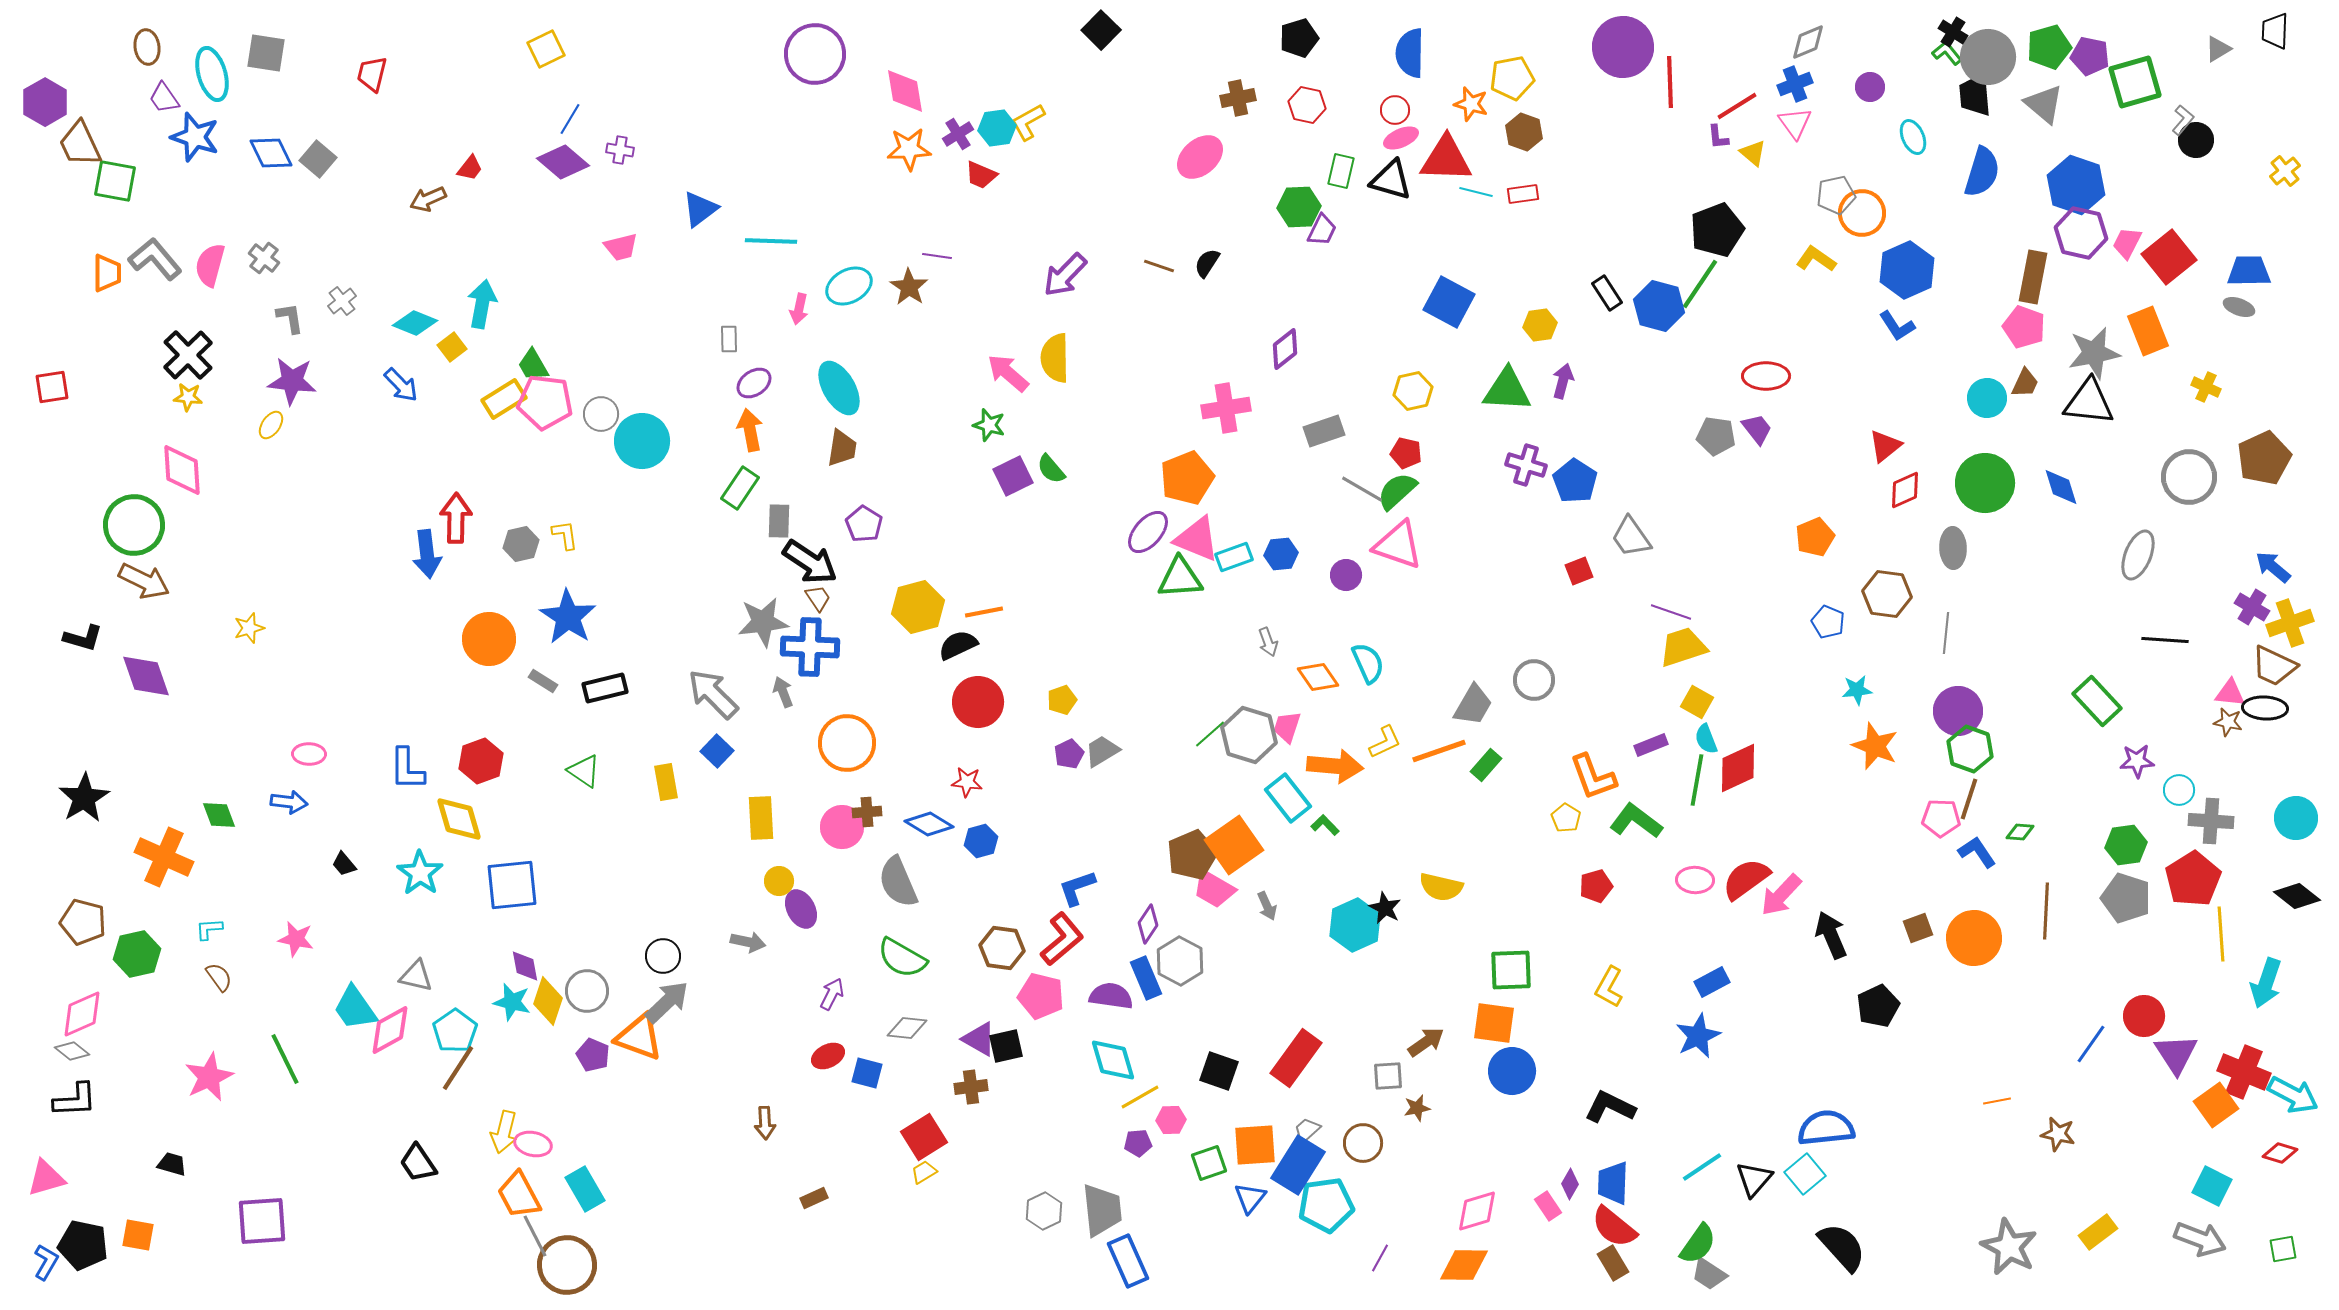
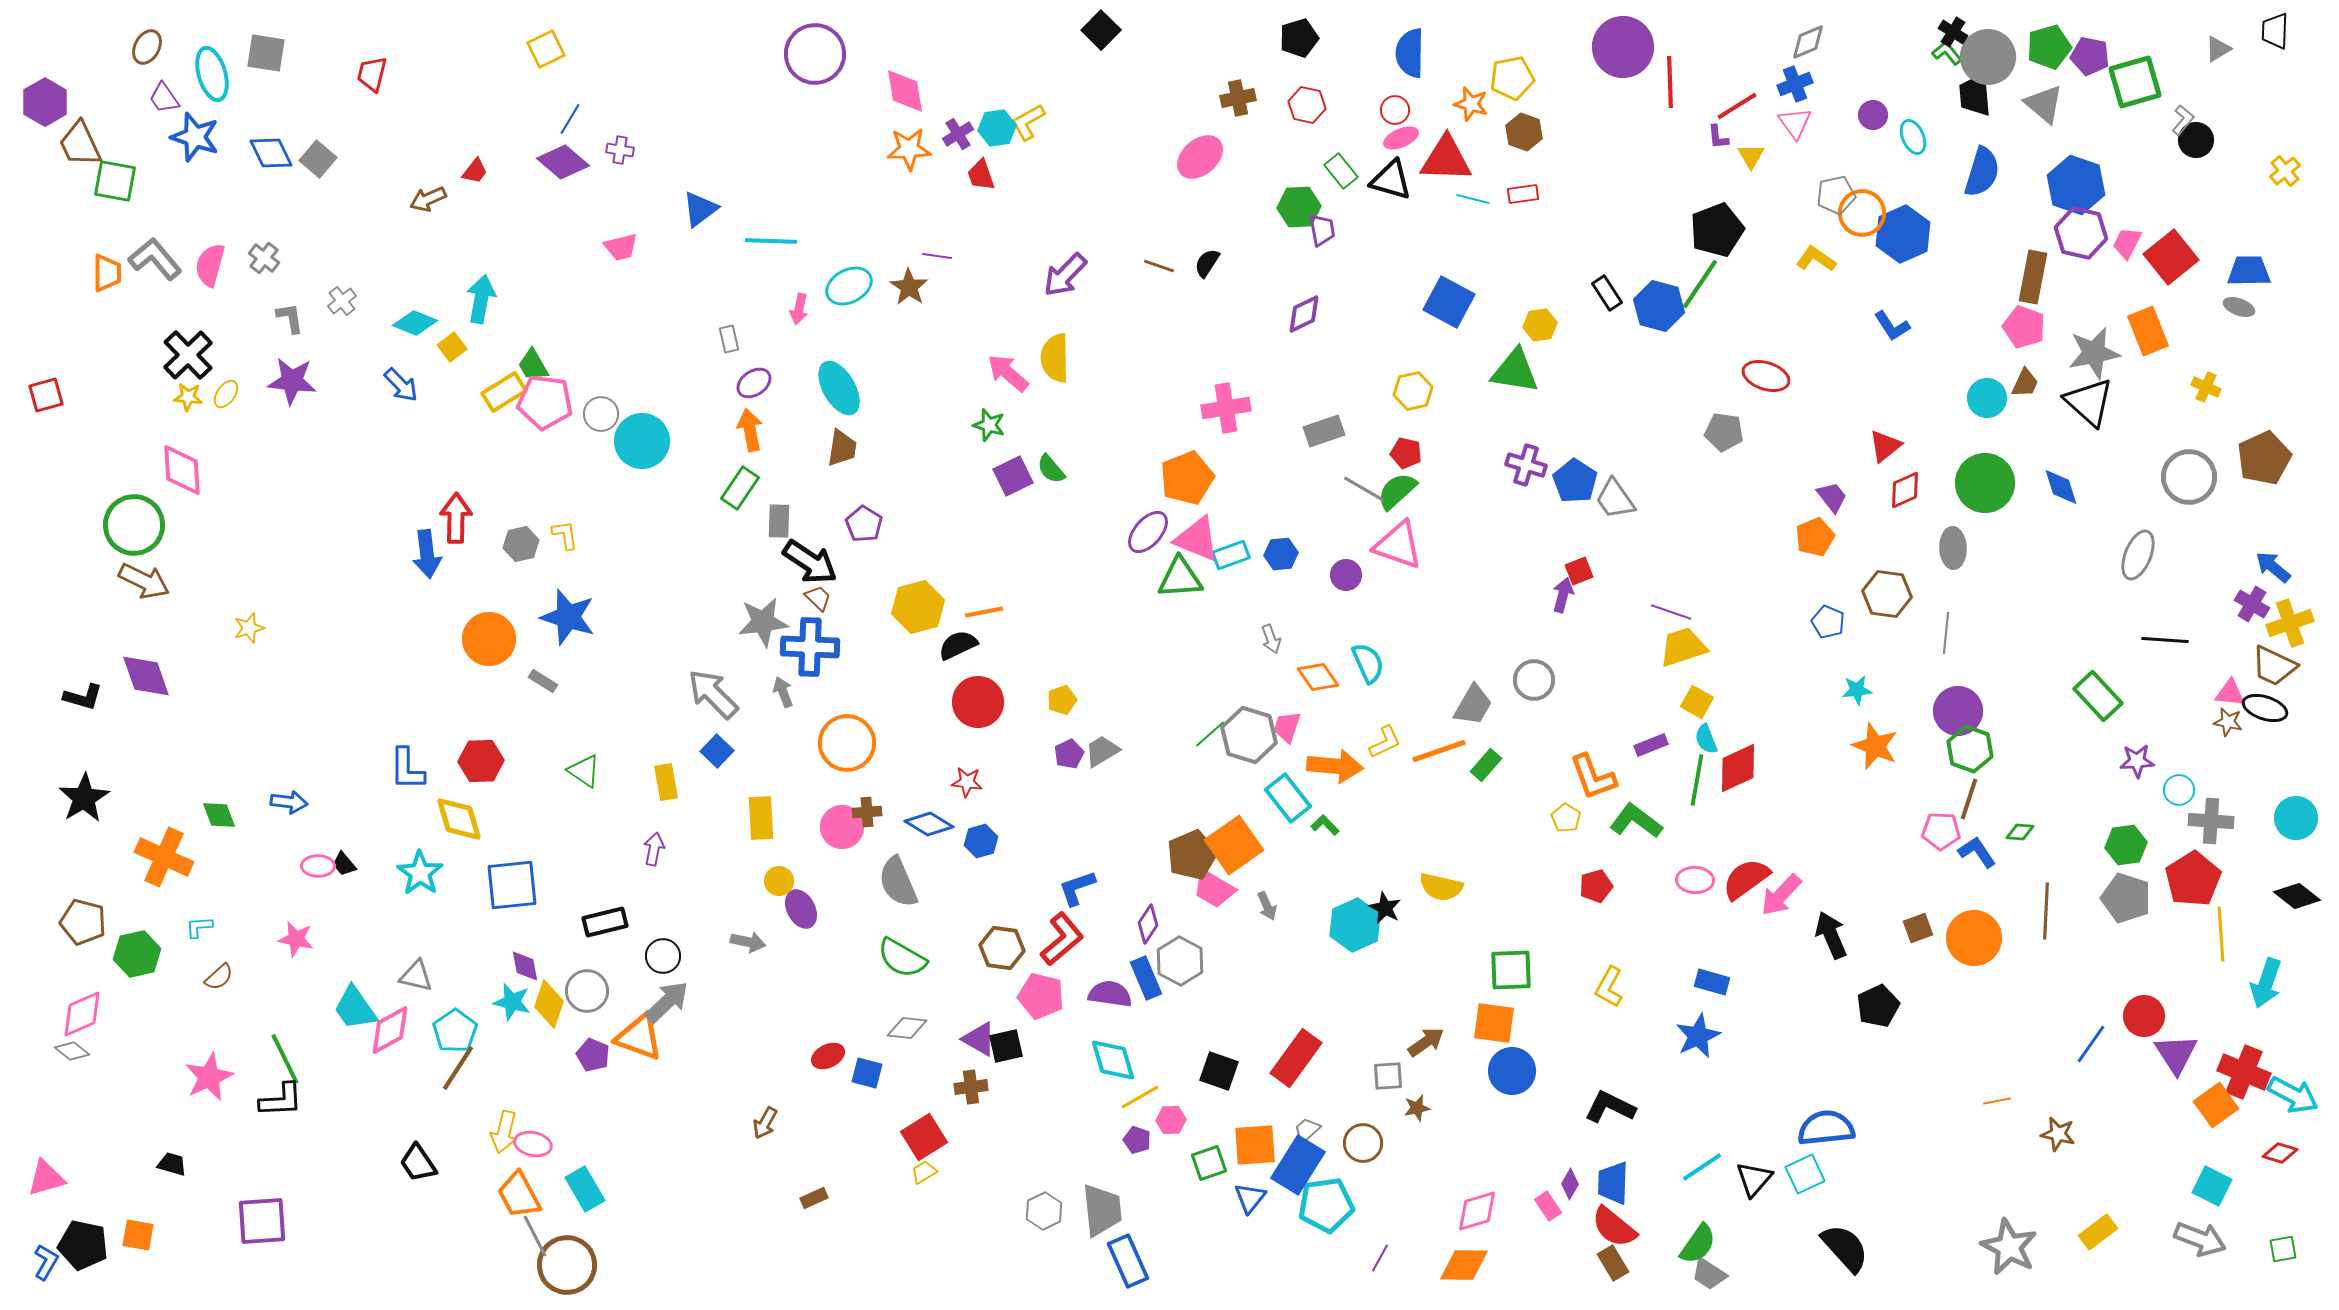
brown ellipse at (147, 47): rotated 36 degrees clockwise
purple circle at (1870, 87): moved 3 px right, 28 px down
yellow triangle at (1753, 153): moved 2 px left, 3 px down; rotated 20 degrees clockwise
red trapezoid at (470, 168): moved 5 px right, 3 px down
green rectangle at (1341, 171): rotated 52 degrees counterclockwise
red trapezoid at (981, 175): rotated 48 degrees clockwise
cyan line at (1476, 192): moved 3 px left, 7 px down
purple trapezoid at (1322, 230): rotated 36 degrees counterclockwise
red square at (2169, 257): moved 2 px right
blue hexagon at (1907, 270): moved 4 px left, 36 px up
cyan arrow at (482, 304): moved 1 px left, 5 px up
blue L-shape at (1897, 326): moved 5 px left
gray rectangle at (729, 339): rotated 12 degrees counterclockwise
purple diamond at (1285, 349): moved 19 px right, 35 px up; rotated 12 degrees clockwise
red ellipse at (1766, 376): rotated 18 degrees clockwise
purple arrow at (1563, 381): moved 214 px down
red square at (52, 387): moved 6 px left, 8 px down; rotated 6 degrees counterclockwise
green triangle at (1507, 390): moved 8 px right, 19 px up; rotated 6 degrees clockwise
yellow rectangle at (504, 399): moved 7 px up
black triangle at (2089, 402): rotated 36 degrees clockwise
yellow ellipse at (271, 425): moved 45 px left, 31 px up
purple trapezoid at (1757, 429): moved 75 px right, 68 px down
gray pentagon at (1716, 436): moved 8 px right, 4 px up
gray line at (1362, 489): moved 2 px right
gray trapezoid at (1631, 537): moved 16 px left, 38 px up
cyan rectangle at (1234, 557): moved 3 px left, 2 px up
brown trapezoid at (818, 598): rotated 12 degrees counterclockwise
purple cross at (2252, 607): moved 3 px up
blue star at (568, 617): rotated 16 degrees counterclockwise
black L-shape at (83, 638): moved 59 px down
gray arrow at (1268, 642): moved 3 px right, 3 px up
black rectangle at (605, 688): moved 234 px down
green rectangle at (2097, 701): moved 1 px right, 5 px up
black ellipse at (2265, 708): rotated 15 degrees clockwise
pink ellipse at (309, 754): moved 9 px right, 112 px down
red hexagon at (481, 761): rotated 18 degrees clockwise
pink pentagon at (1941, 818): moved 13 px down
cyan L-shape at (209, 929): moved 10 px left, 2 px up
brown semicircle at (219, 977): rotated 84 degrees clockwise
blue rectangle at (1712, 982): rotated 44 degrees clockwise
purple arrow at (832, 994): moved 178 px left, 145 px up; rotated 16 degrees counterclockwise
purple semicircle at (1111, 996): moved 1 px left, 2 px up
yellow diamond at (548, 1001): moved 1 px right, 3 px down
black L-shape at (75, 1100): moved 206 px right
brown arrow at (765, 1123): rotated 32 degrees clockwise
purple pentagon at (1138, 1143): moved 1 px left, 3 px up; rotated 24 degrees clockwise
cyan square at (1805, 1174): rotated 15 degrees clockwise
black semicircle at (1842, 1247): moved 3 px right, 1 px down
